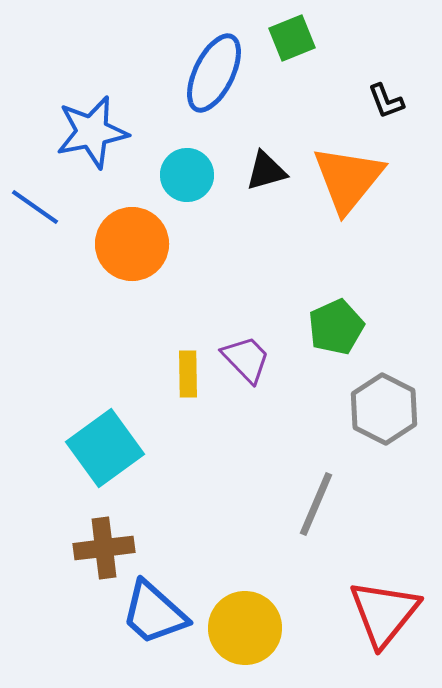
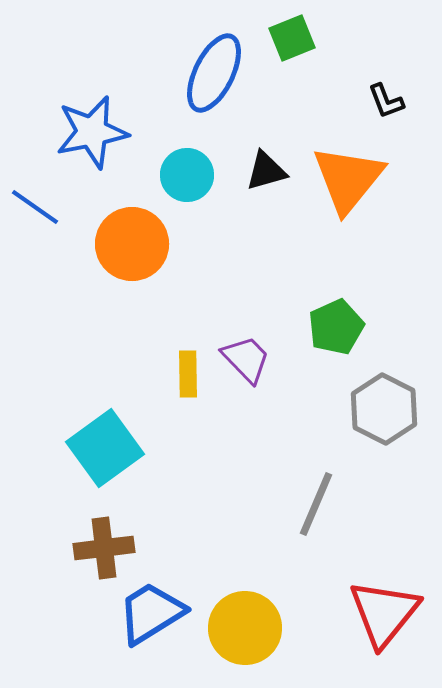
blue trapezoid: moved 3 px left; rotated 106 degrees clockwise
